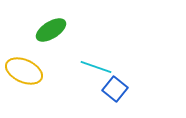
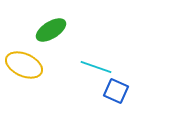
yellow ellipse: moved 6 px up
blue square: moved 1 px right, 2 px down; rotated 15 degrees counterclockwise
